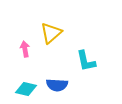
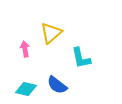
cyan L-shape: moved 5 px left, 3 px up
blue semicircle: rotated 35 degrees clockwise
